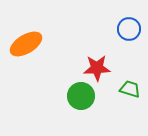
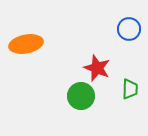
orange ellipse: rotated 20 degrees clockwise
red star: rotated 24 degrees clockwise
green trapezoid: rotated 75 degrees clockwise
